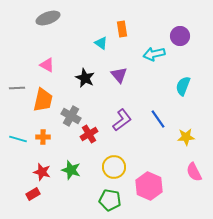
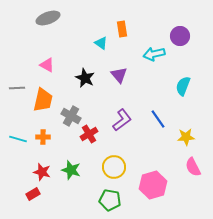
pink semicircle: moved 1 px left, 5 px up
pink hexagon: moved 4 px right, 1 px up; rotated 20 degrees clockwise
